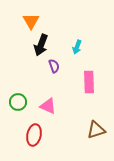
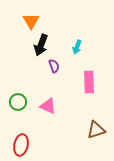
red ellipse: moved 13 px left, 10 px down
